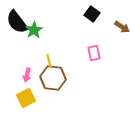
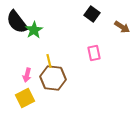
yellow square: moved 1 px left
